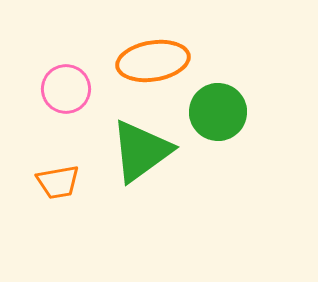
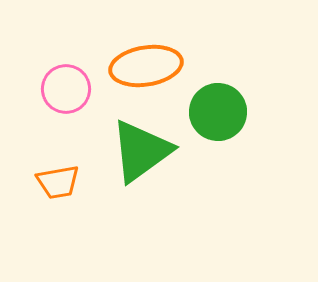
orange ellipse: moved 7 px left, 5 px down
